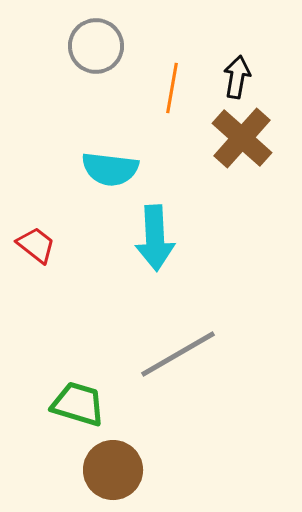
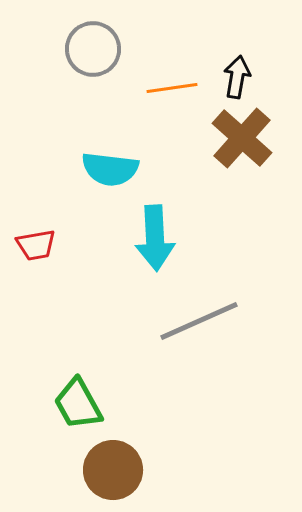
gray circle: moved 3 px left, 3 px down
orange line: rotated 72 degrees clockwise
red trapezoid: rotated 132 degrees clockwise
gray line: moved 21 px right, 33 px up; rotated 6 degrees clockwise
green trapezoid: rotated 136 degrees counterclockwise
